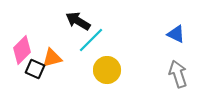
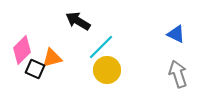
cyan line: moved 10 px right, 7 px down
